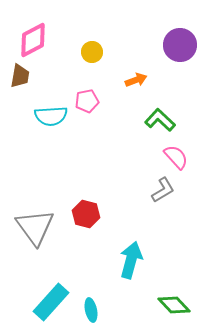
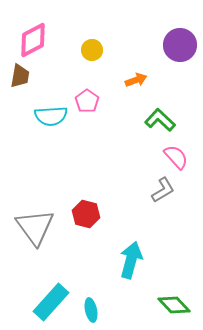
yellow circle: moved 2 px up
pink pentagon: rotated 25 degrees counterclockwise
